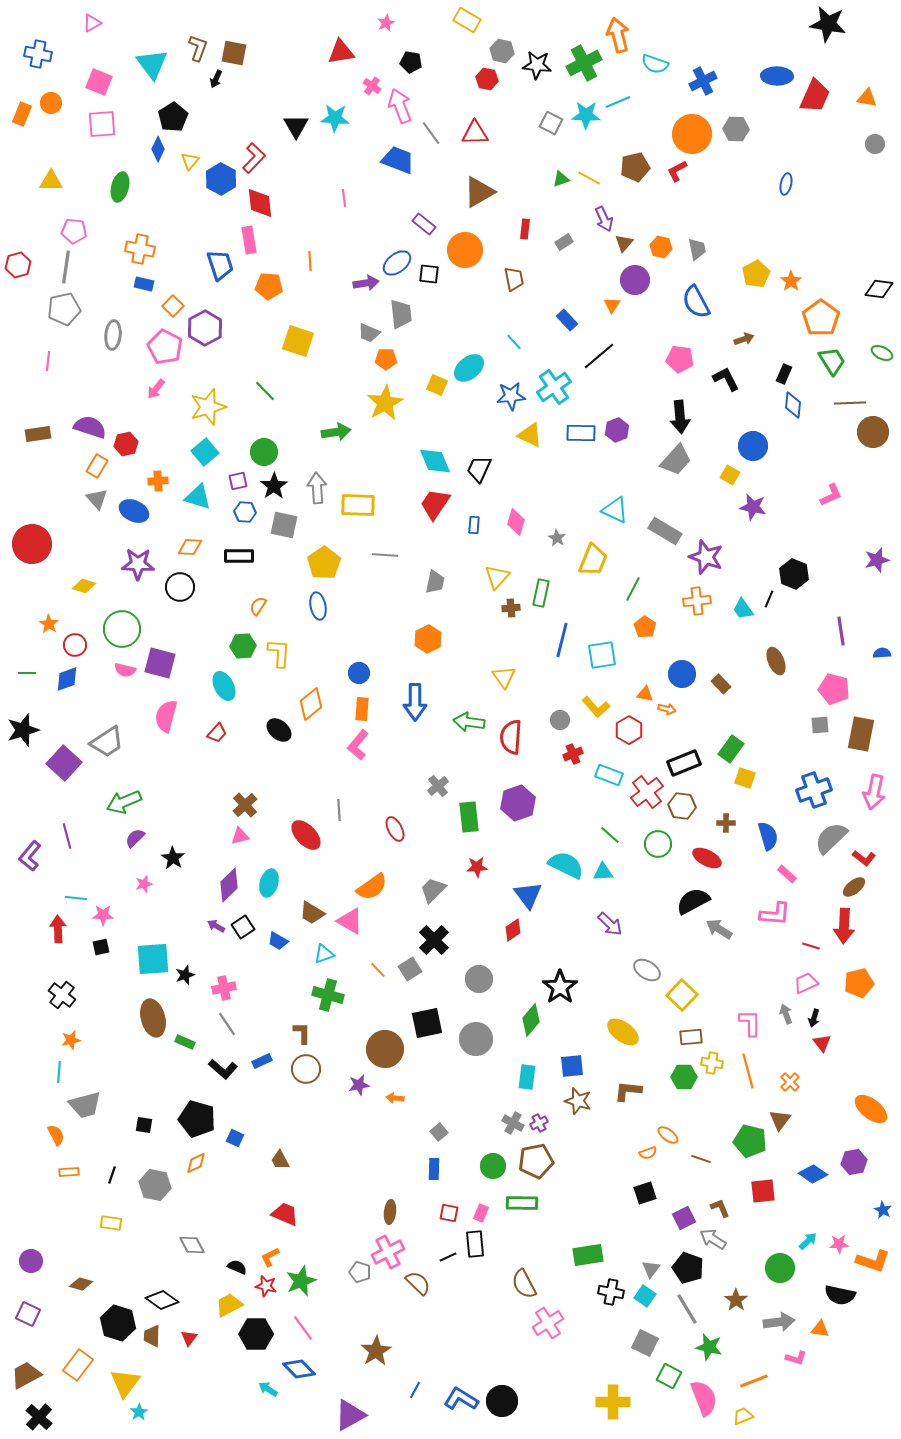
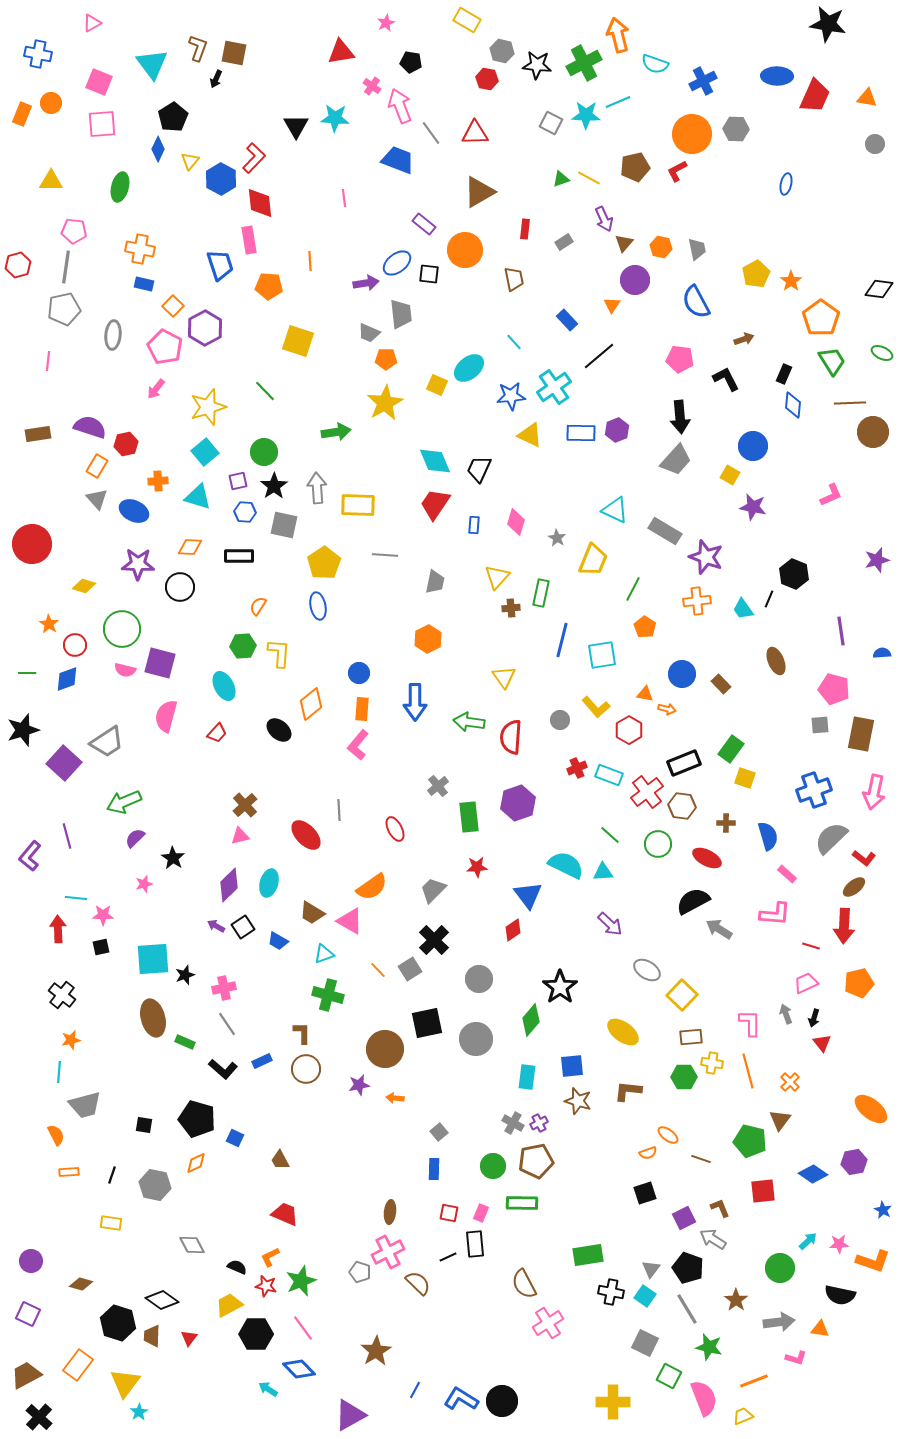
red cross at (573, 754): moved 4 px right, 14 px down
